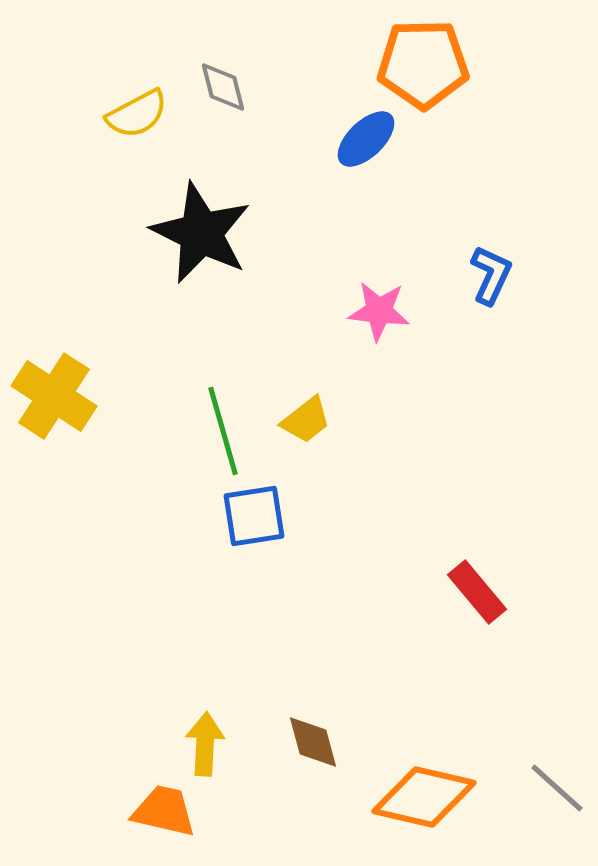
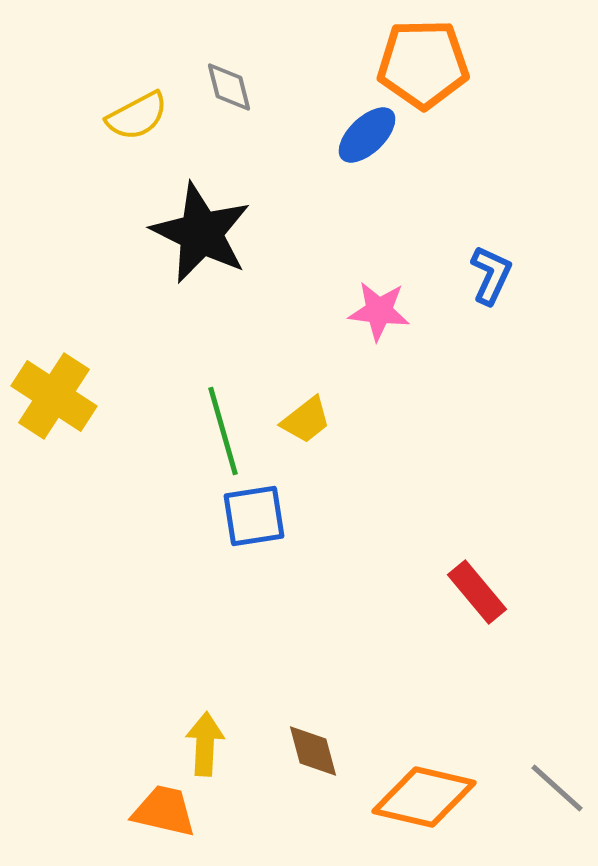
gray diamond: moved 6 px right
yellow semicircle: moved 2 px down
blue ellipse: moved 1 px right, 4 px up
brown diamond: moved 9 px down
